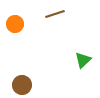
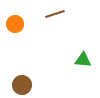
green triangle: rotated 48 degrees clockwise
